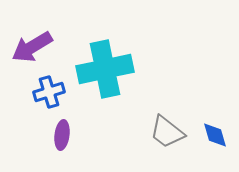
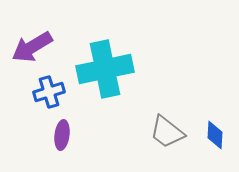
blue diamond: rotated 20 degrees clockwise
